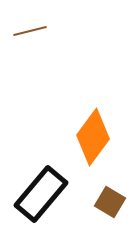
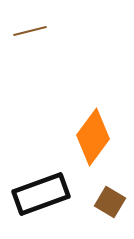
black rectangle: rotated 30 degrees clockwise
